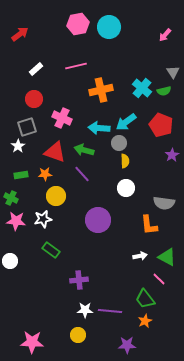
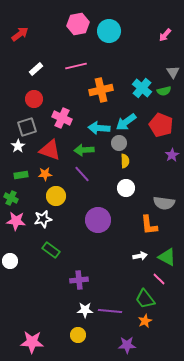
cyan circle at (109, 27): moved 4 px down
green arrow at (84, 150): rotated 18 degrees counterclockwise
red triangle at (55, 152): moved 5 px left, 2 px up
